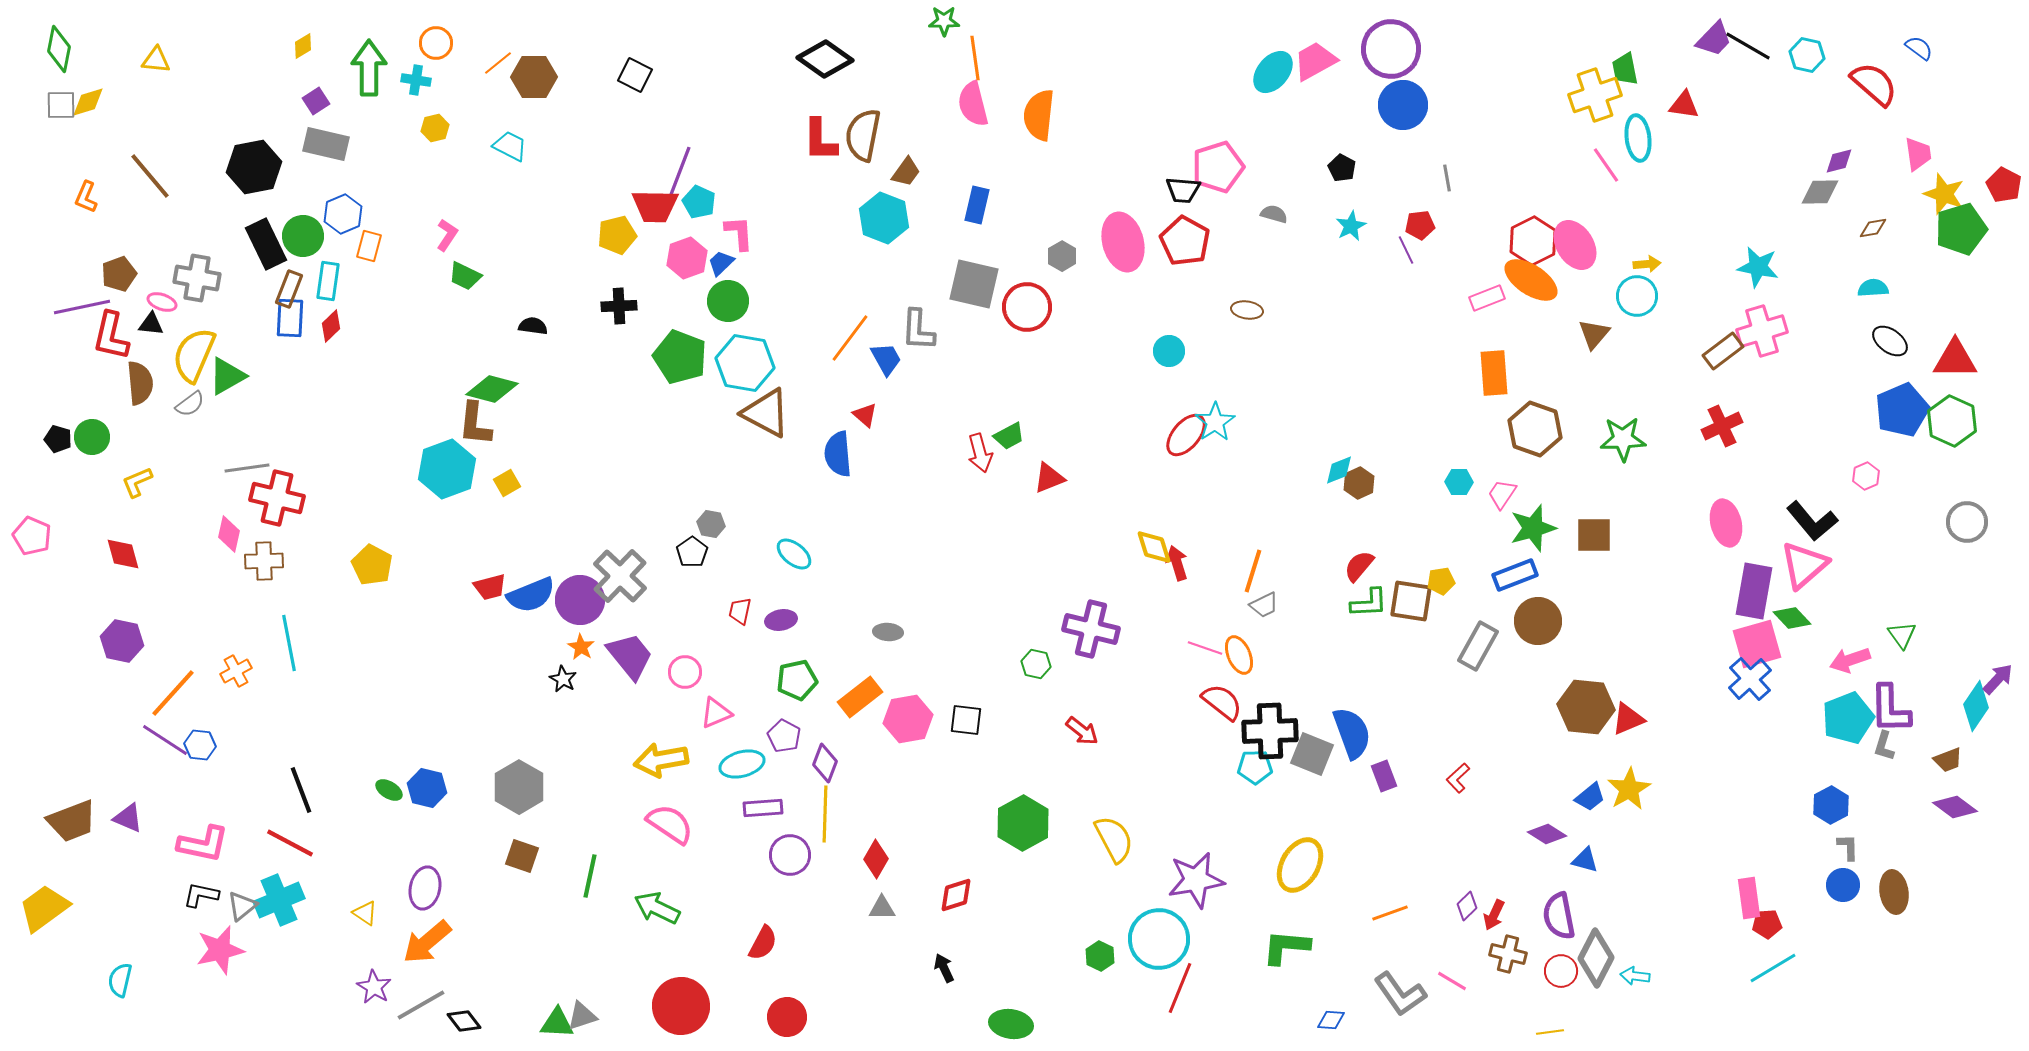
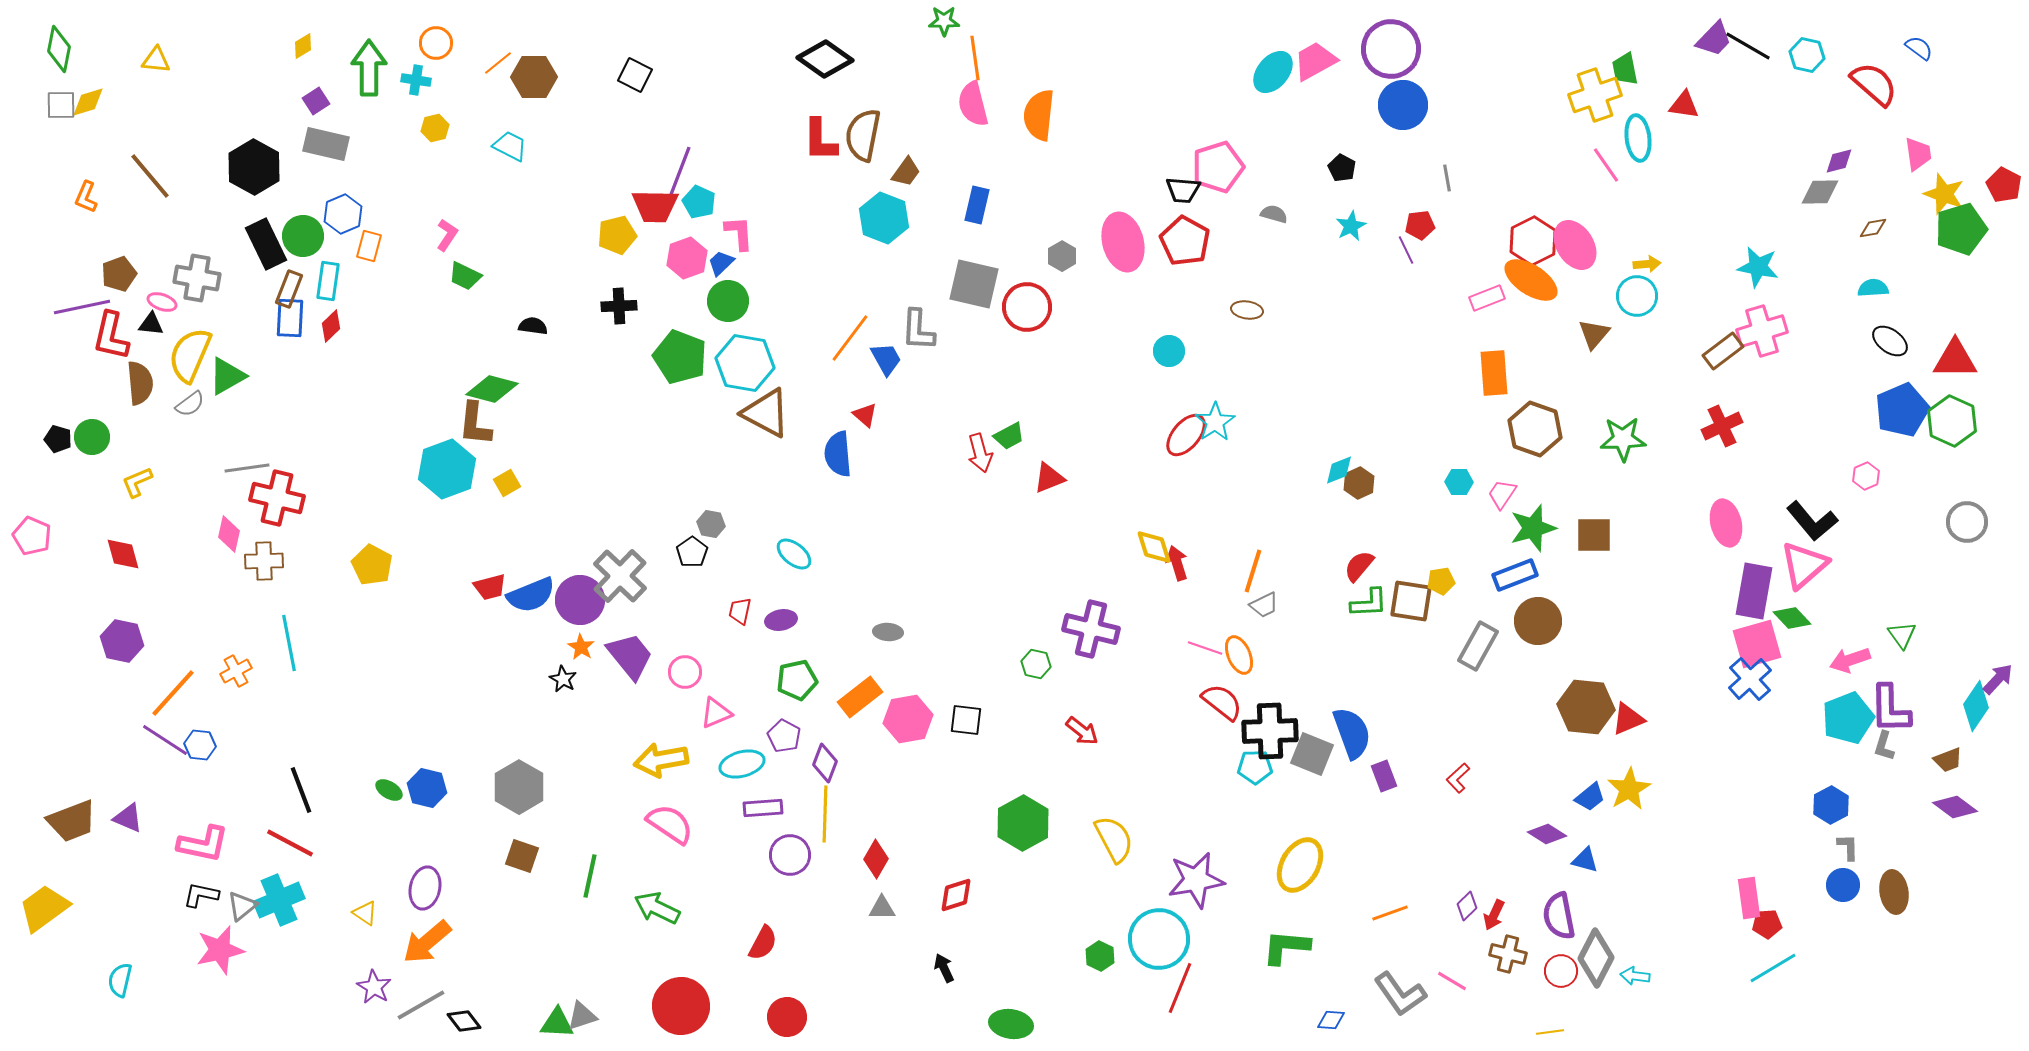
black hexagon at (254, 167): rotated 20 degrees counterclockwise
yellow semicircle at (194, 355): moved 4 px left
